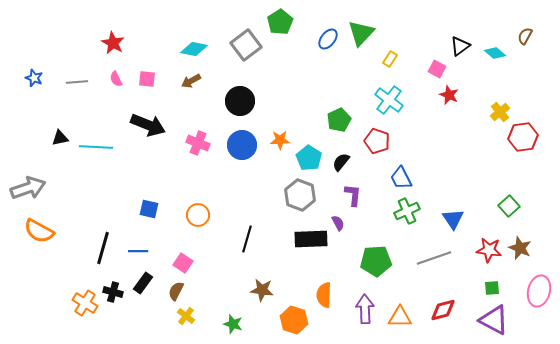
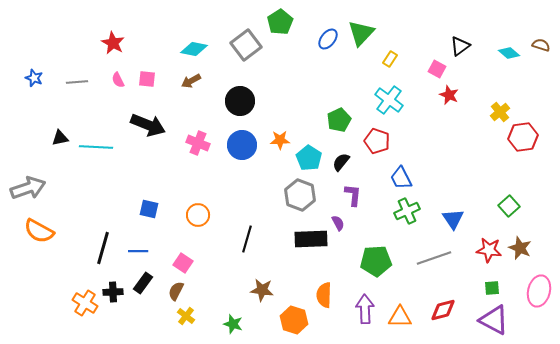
brown semicircle at (525, 36): moved 16 px right, 9 px down; rotated 78 degrees clockwise
cyan diamond at (495, 53): moved 14 px right
pink semicircle at (116, 79): moved 2 px right, 1 px down
black cross at (113, 292): rotated 18 degrees counterclockwise
